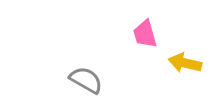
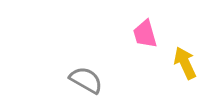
yellow arrow: rotated 52 degrees clockwise
